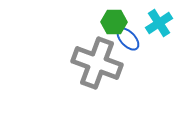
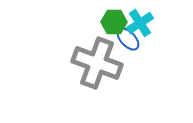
cyan cross: moved 19 px left
